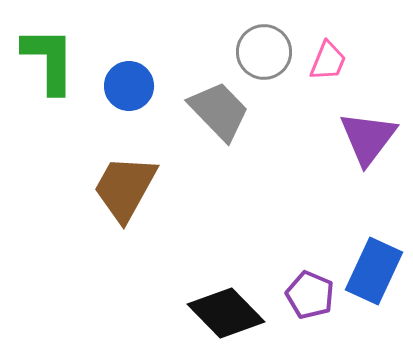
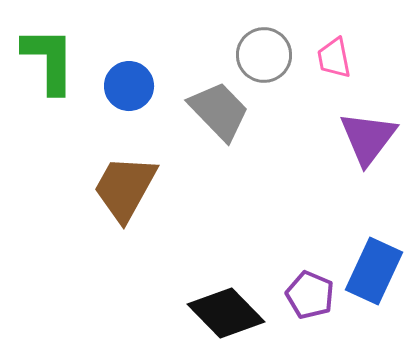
gray circle: moved 3 px down
pink trapezoid: moved 6 px right, 3 px up; rotated 147 degrees clockwise
